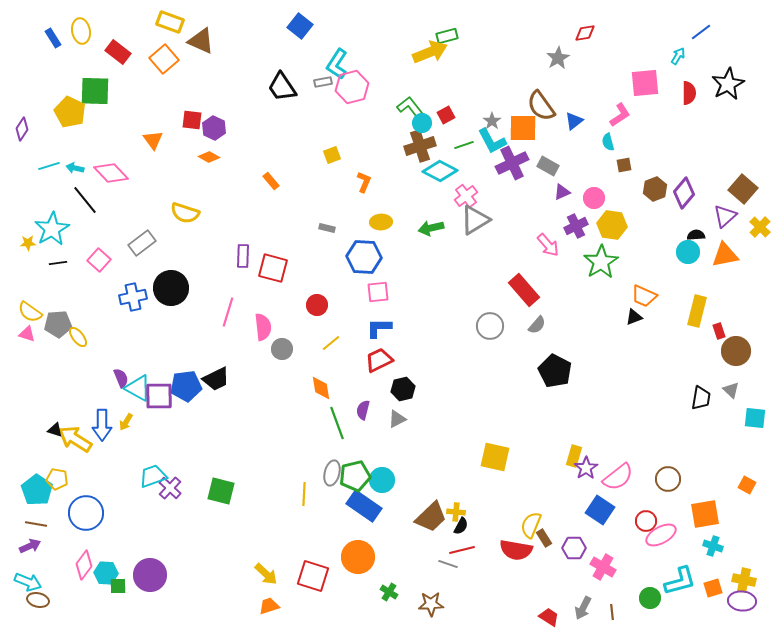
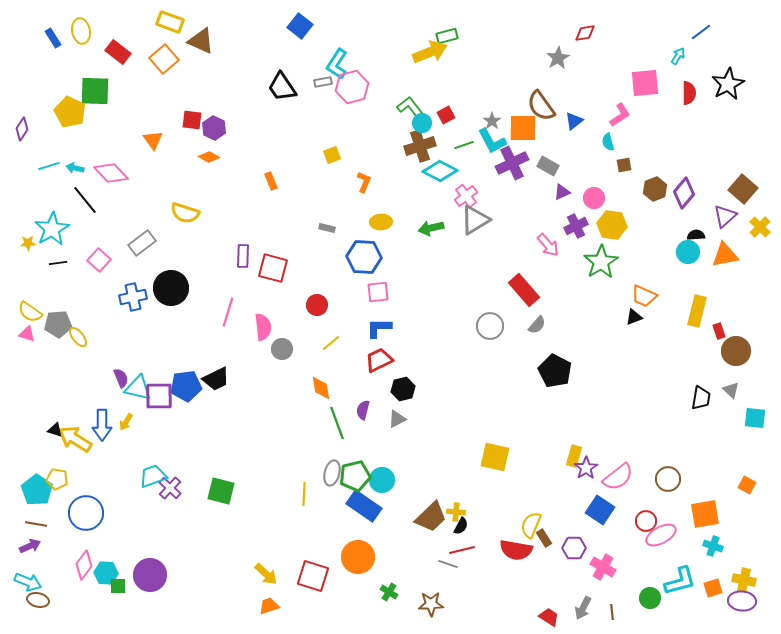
orange rectangle at (271, 181): rotated 18 degrees clockwise
cyan triangle at (138, 388): rotated 16 degrees counterclockwise
